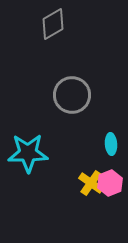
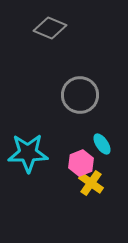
gray diamond: moved 3 px left, 4 px down; rotated 52 degrees clockwise
gray circle: moved 8 px right
cyan ellipse: moved 9 px left; rotated 30 degrees counterclockwise
pink hexagon: moved 29 px left, 20 px up
